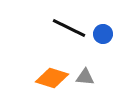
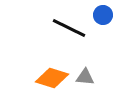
blue circle: moved 19 px up
